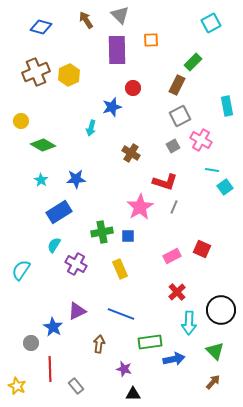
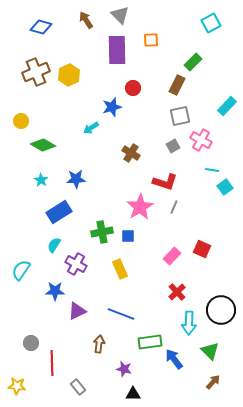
cyan rectangle at (227, 106): rotated 54 degrees clockwise
gray square at (180, 116): rotated 15 degrees clockwise
cyan arrow at (91, 128): rotated 42 degrees clockwise
pink rectangle at (172, 256): rotated 18 degrees counterclockwise
blue star at (53, 327): moved 2 px right, 36 px up; rotated 30 degrees counterclockwise
green triangle at (215, 351): moved 5 px left
blue arrow at (174, 359): rotated 115 degrees counterclockwise
red line at (50, 369): moved 2 px right, 6 px up
yellow star at (17, 386): rotated 18 degrees counterclockwise
gray rectangle at (76, 386): moved 2 px right, 1 px down
